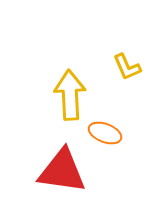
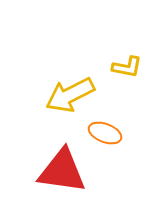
yellow L-shape: rotated 56 degrees counterclockwise
yellow arrow: rotated 114 degrees counterclockwise
